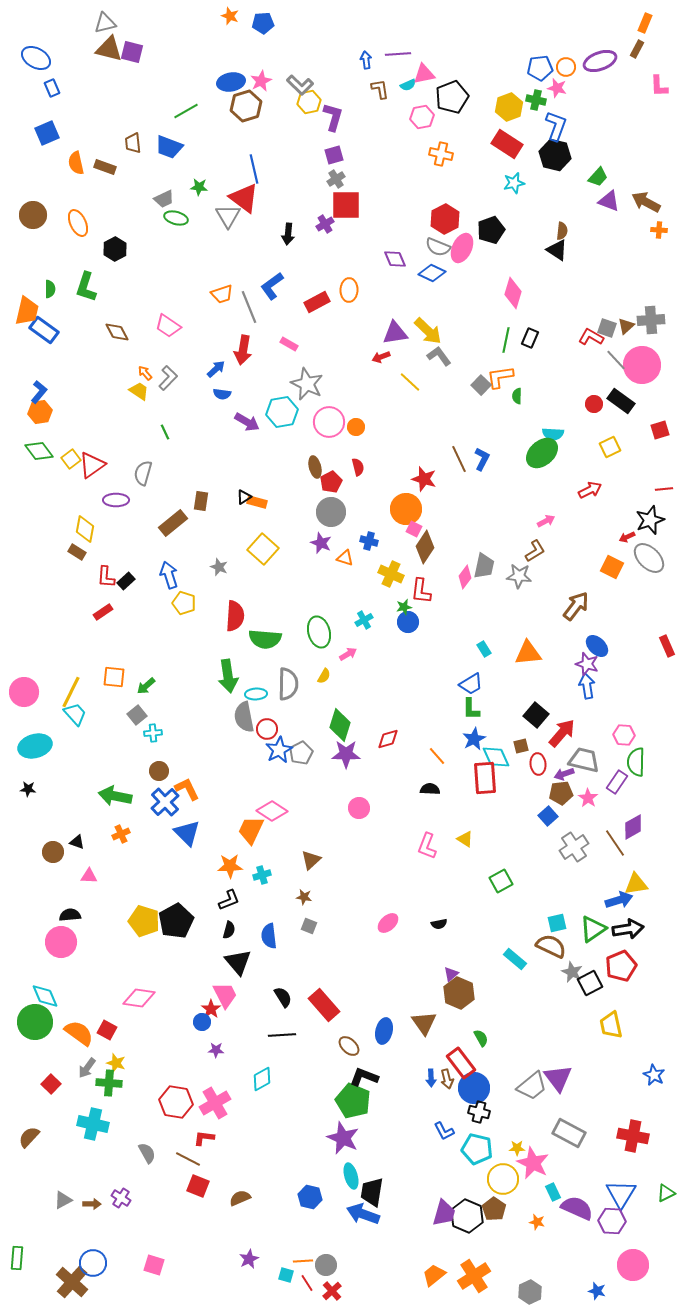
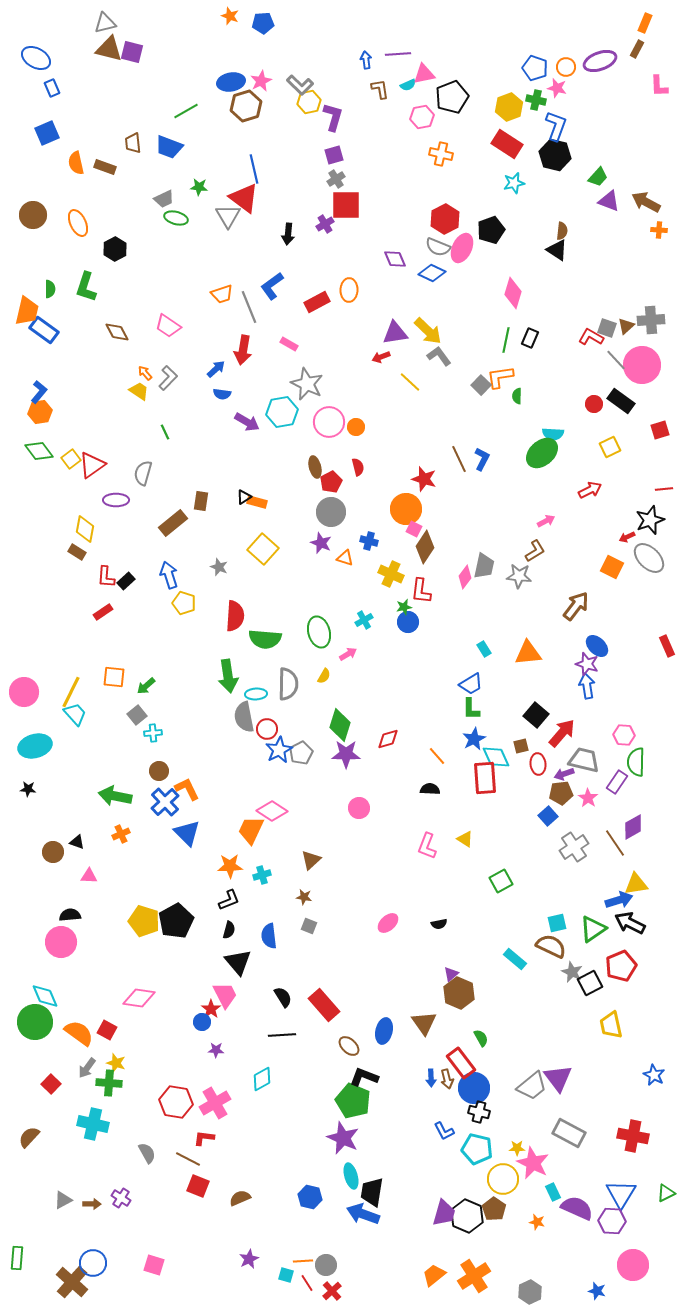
blue pentagon at (540, 68): moved 5 px left; rotated 25 degrees clockwise
black arrow at (628, 929): moved 2 px right, 6 px up; rotated 144 degrees counterclockwise
